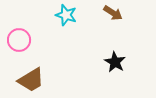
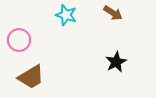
black star: moved 1 px right; rotated 15 degrees clockwise
brown trapezoid: moved 3 px up
